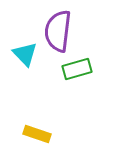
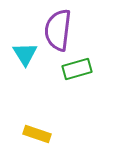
purple semicircle: moved 1 px up
cyan triangle: rotated 12 degrees clockwise
